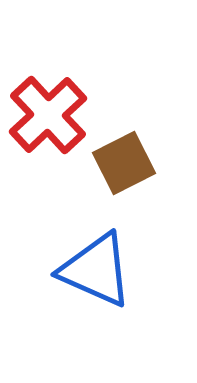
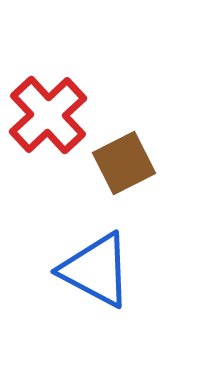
blue triangle: rotated 4 degrees clockwise
